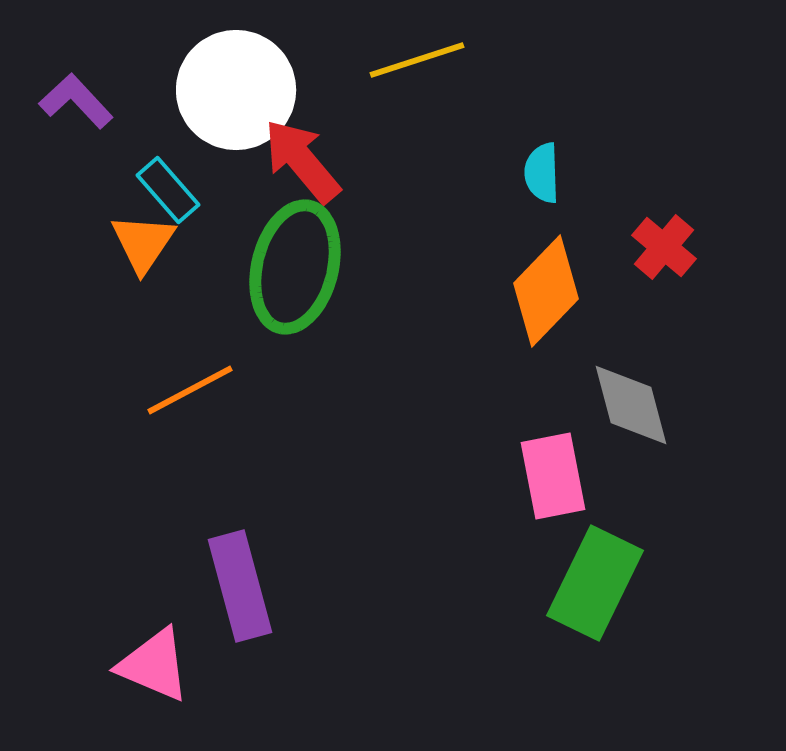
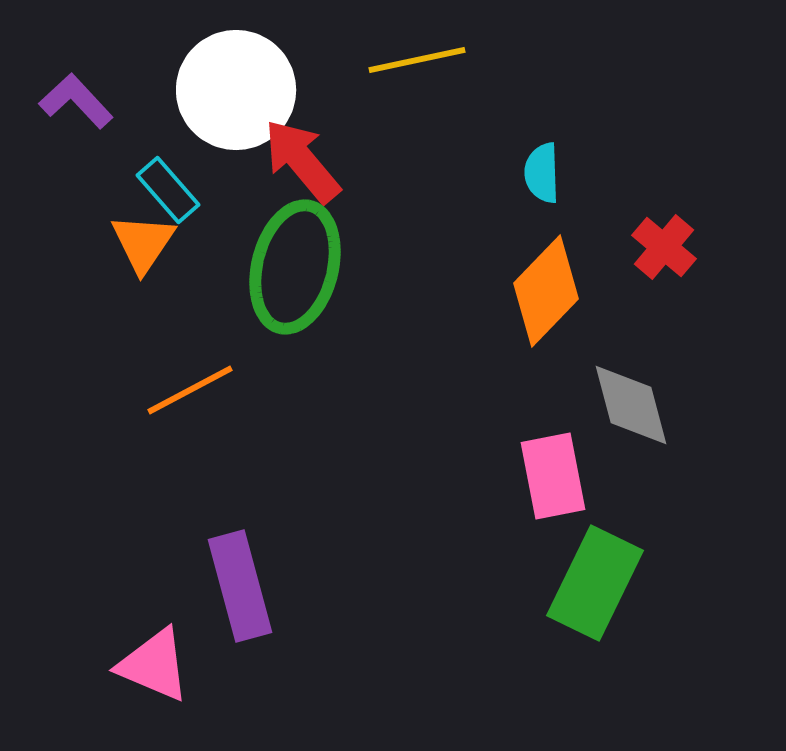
yellow line: rotated 6 degrees clockwise
